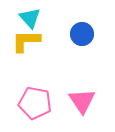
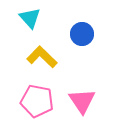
yellow L-shape: moved 16 px right, 16 px down; rotated 44 degrees clockwise
pink pentagon: moved 2 px right, 2 px up
